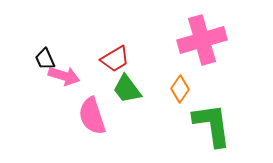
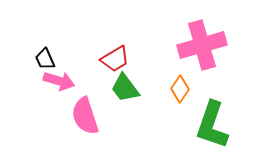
pink cross: moved 5 px down
pink arrow: moved 5 px left, 5 px down
green trapezoid: moved 2 px left, 1 px up
pink semicircle: moved 7 px left
green L-shape: rotated 153 degrees counterclockwise
